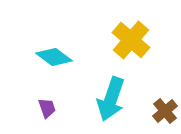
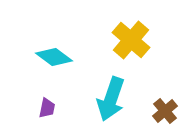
purple trapezoid: rotated 30 degrees clockwise
